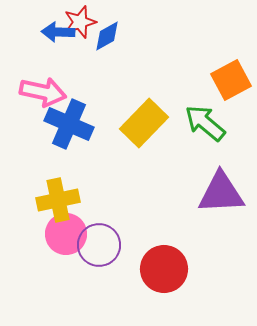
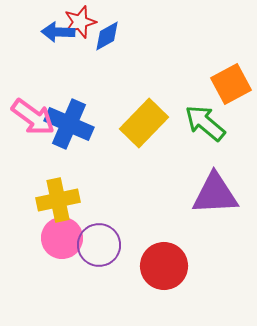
orange square: moved 4 px down
pink arrow: moved 10 px left, 25 px down; rotated 24 degrees clockwise
purple triangle: moved 6 px left, 1 px down
pink circle: moved 4 px left, 4 px down
red circle: moved 3 px up
